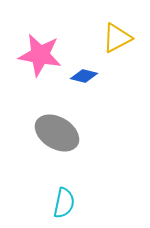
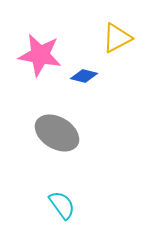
cyan semicircle: moved 2 px left, 2 px down; rotated 48 degrees counterclockwise
